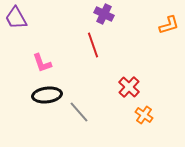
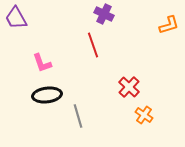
gray line: moved 1 px left, 4 px down; rotated 25 degrees clockwise
